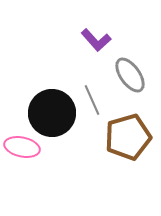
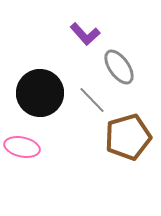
purple L-shape: moved 11 px left, 6 px up
gray ellipse: moved 11 px left, 8 px up
gray line: rotated 20 degrees counterclockwise
black circle: moved 12 px left, 20 px up
